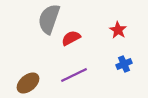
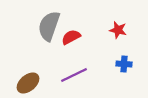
gray semicircle: moved 7 px down
red star: rotated 18 degrees counterclockwise
red semicircle: moved 1 px up
blue cross: rotated 28 degrees clockwise
